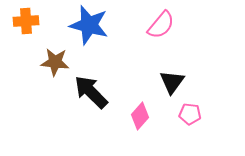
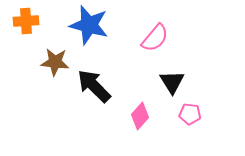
pink semicircle: moved 6 px left, 13 px down
black triangle: rotated 8 degrees counterclockwise
black arrow: moved 3 px right, 6 px up
